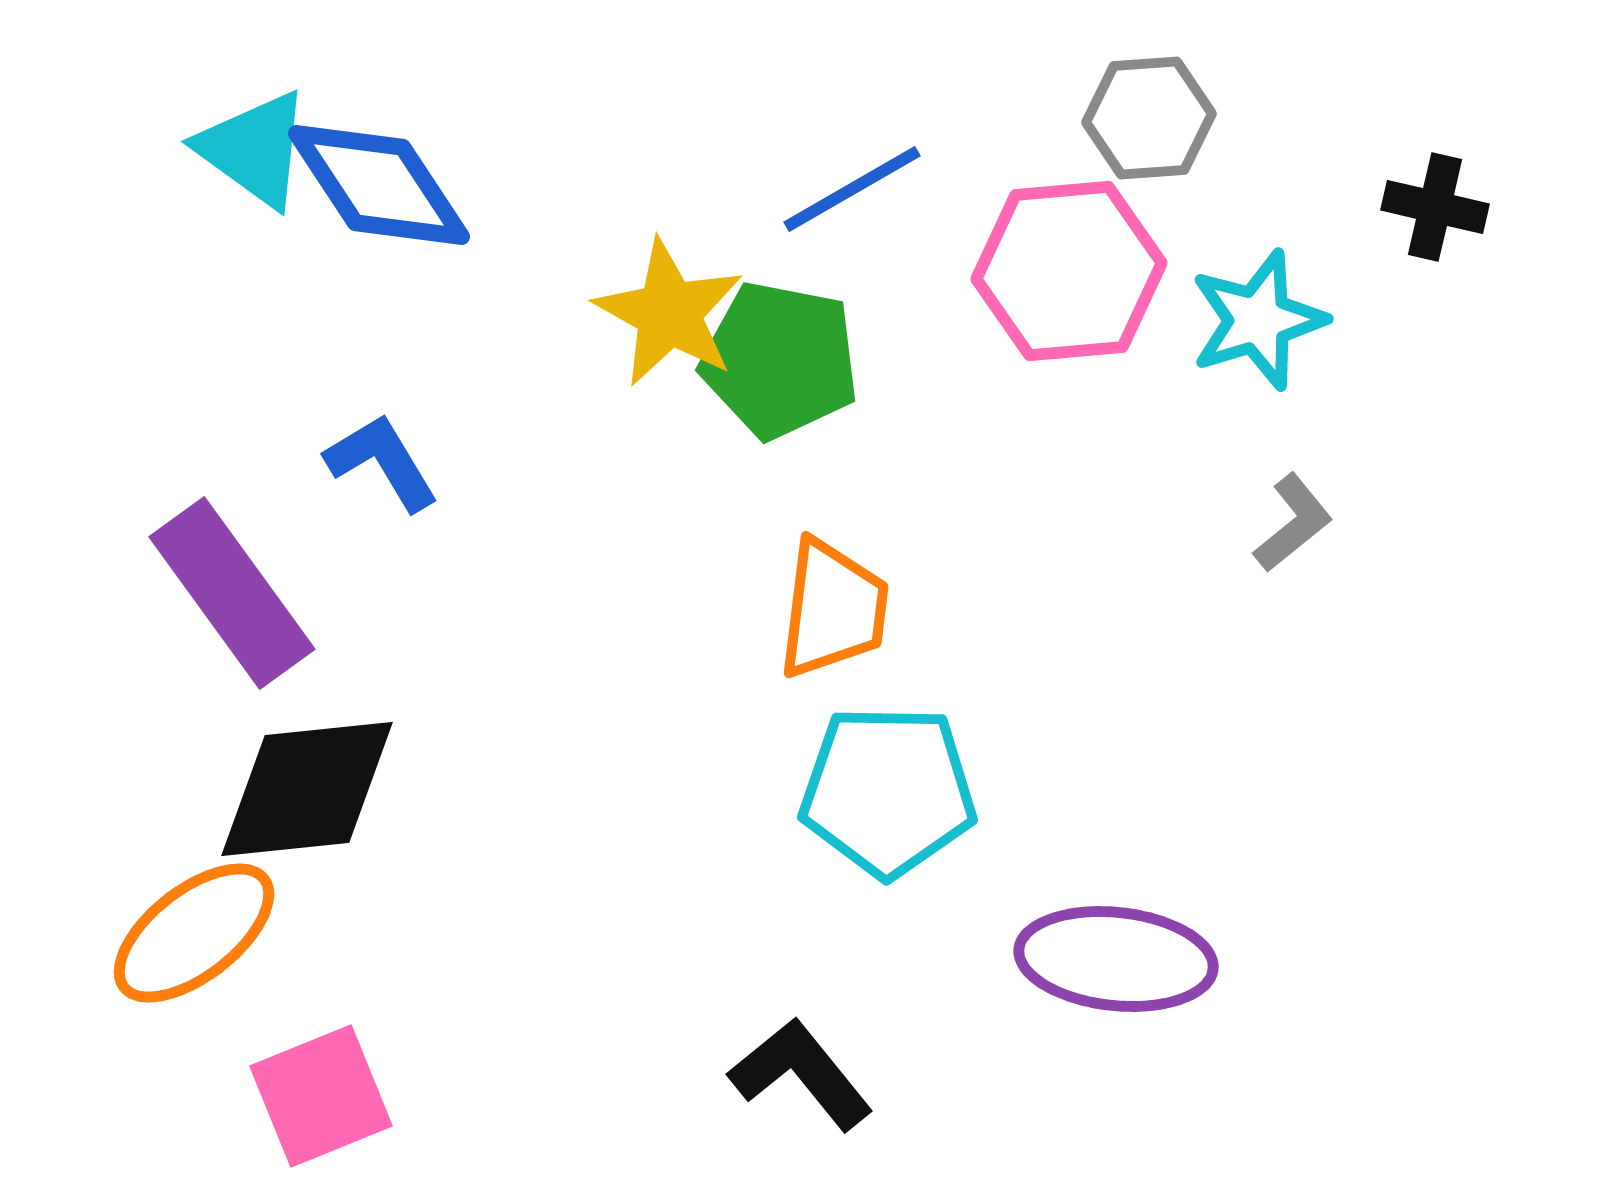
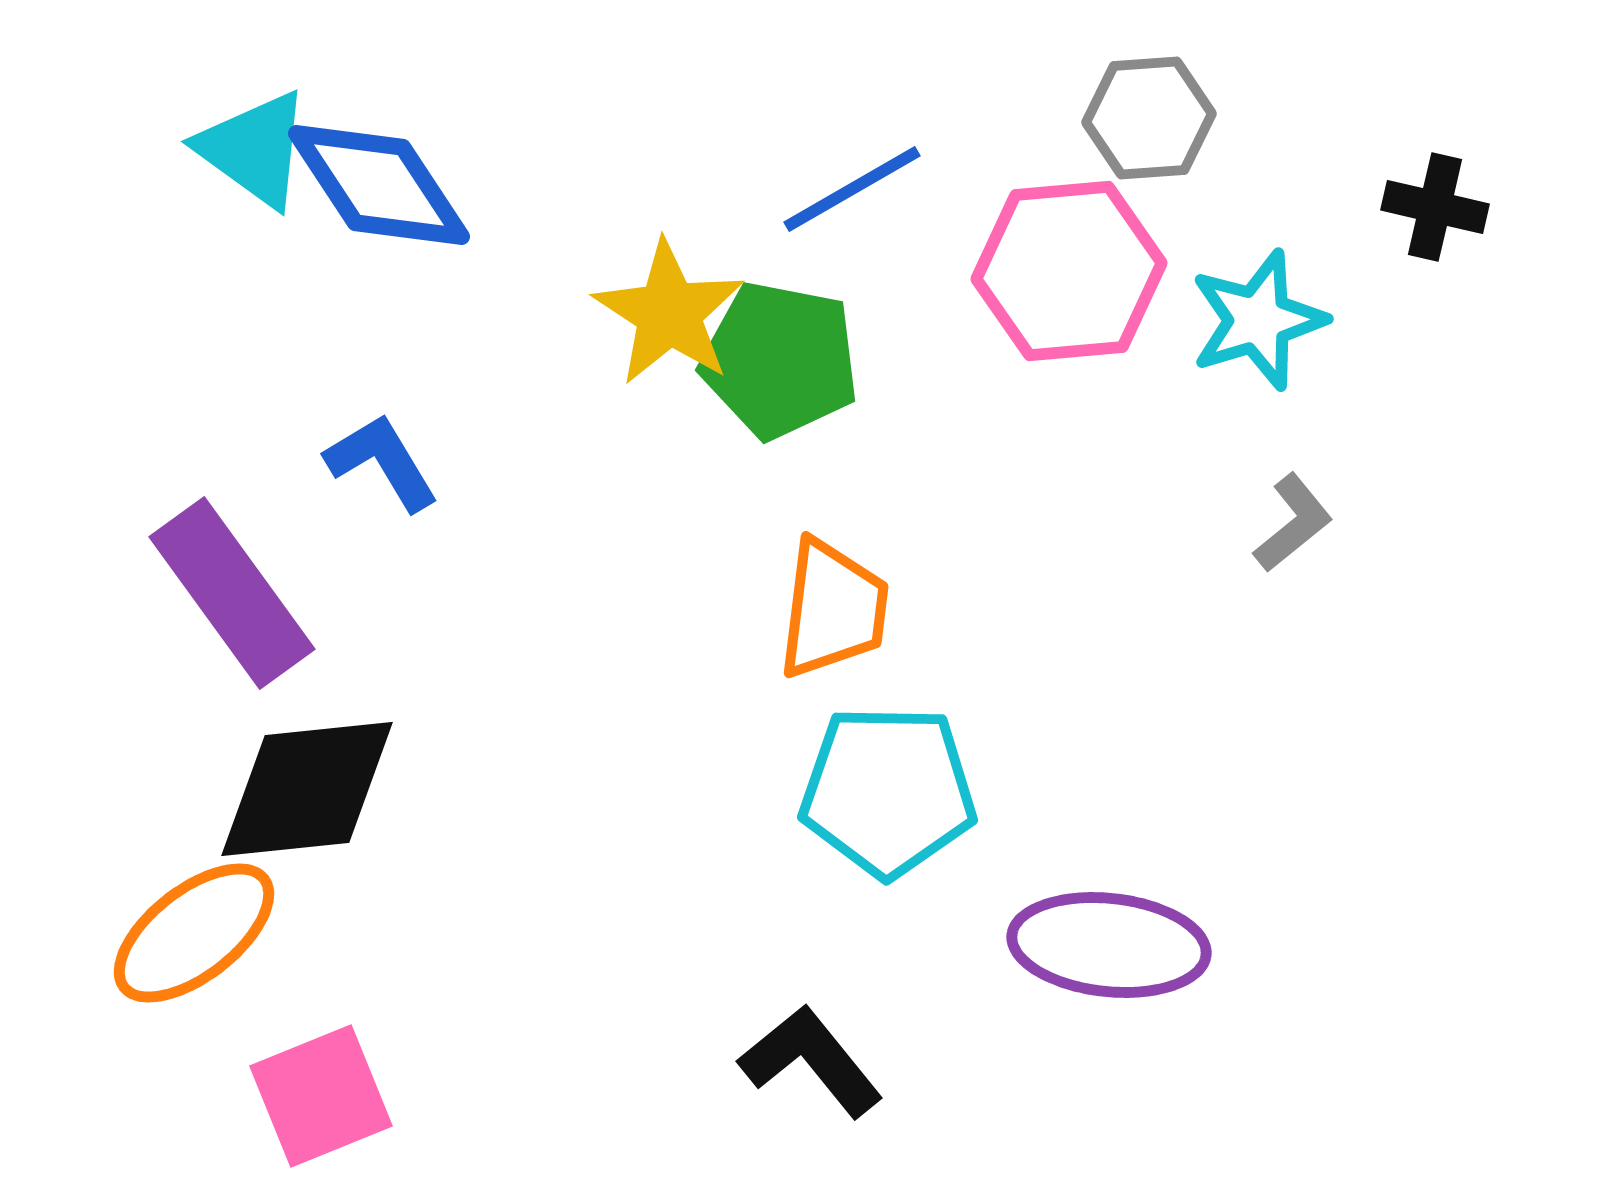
yellow star: rotated 4 degrees clockwise
purple ellipse: moved 7 px left, 14 px up
black L-shape: moved 10 px right, 13 px up
